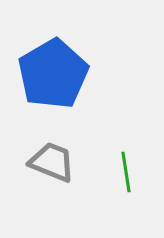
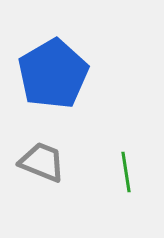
gray trapezoid: moved 10 px left
